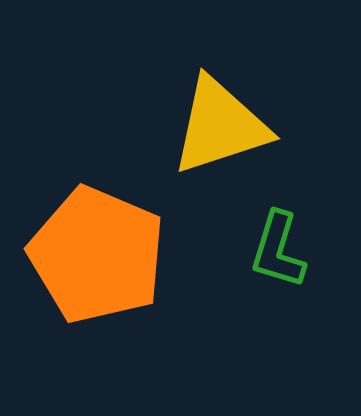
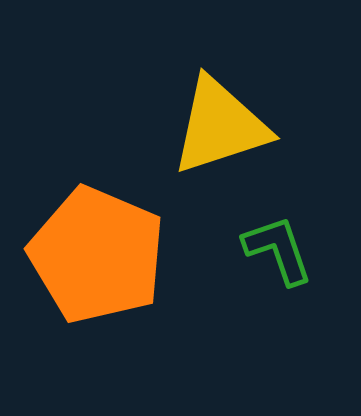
green L-shape: rotated 144 degrees clockwise
